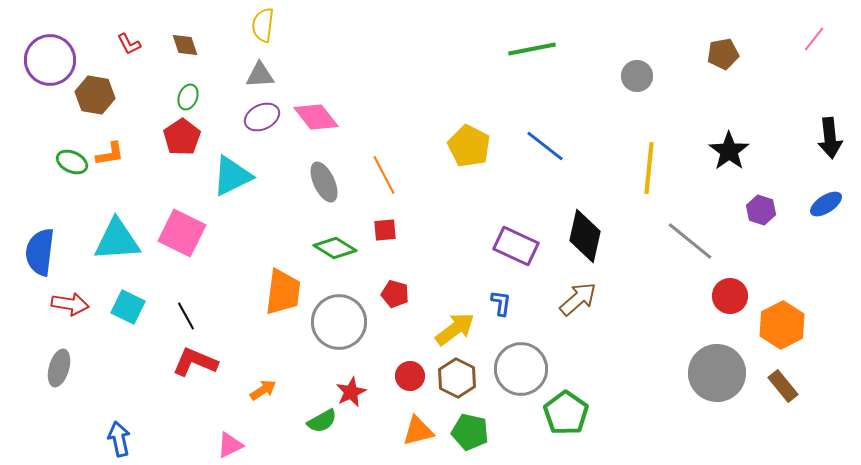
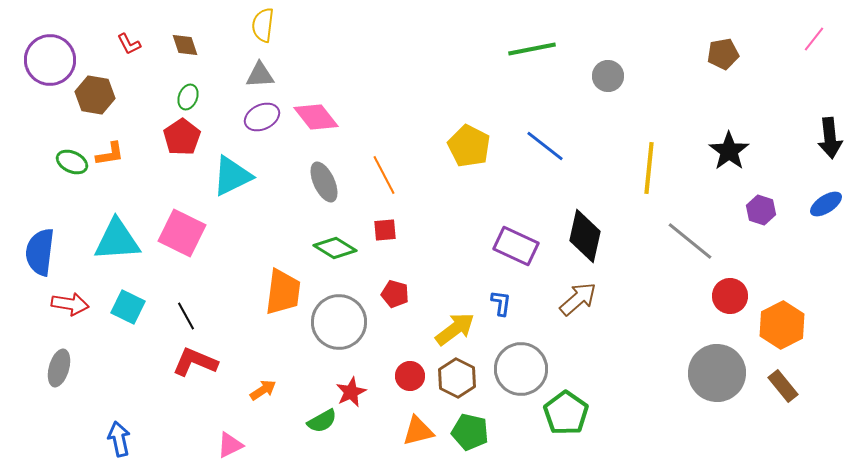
gray circle at (637, 76): moved 29 px left
